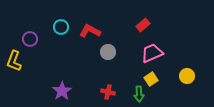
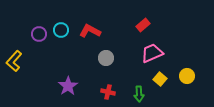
cyan circle: moved 3 px down
purple circle: moved 9 px right, 5 px up
gray circle: moved 2 px left, 6 px down
yellow L-shape: rotated 20 degrees clockwise
yellow square: moved 9 px right; rotated 16 degrees counterclockwise
purple star: moved 6 px right, 5 px up
